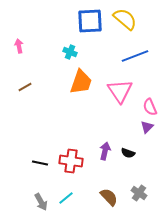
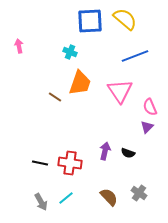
orange trapezoid: moved 1 px left, 1 px down
brown line: moved 30 px right, 10 px down; rotated 64 degrees clockwise
red cross: moved 1 px left, 2 px down
